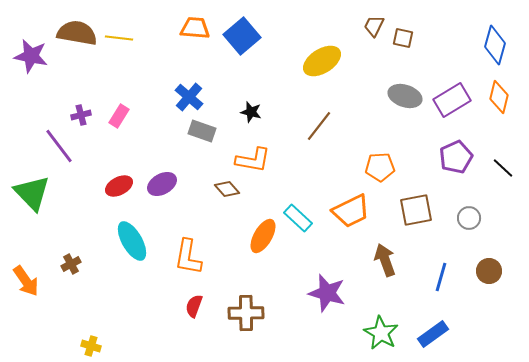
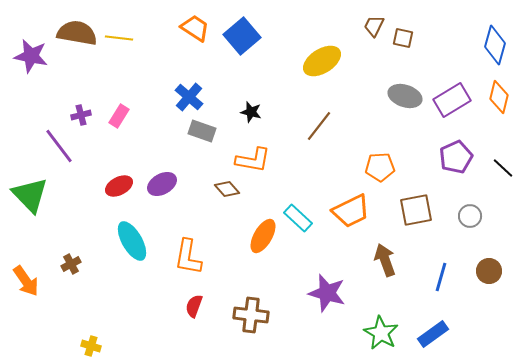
orange trapezoid at (195, 28): rotated 28 degrees clockwise
green triangle at (32, 193): moved 2 px left, 2 px down
gray circle at (469, 218): moved 1 px right, 2 px up
brown cross at (246, 313): moved 5 px right, 2 px down; rotated 8 degrees clockwise
